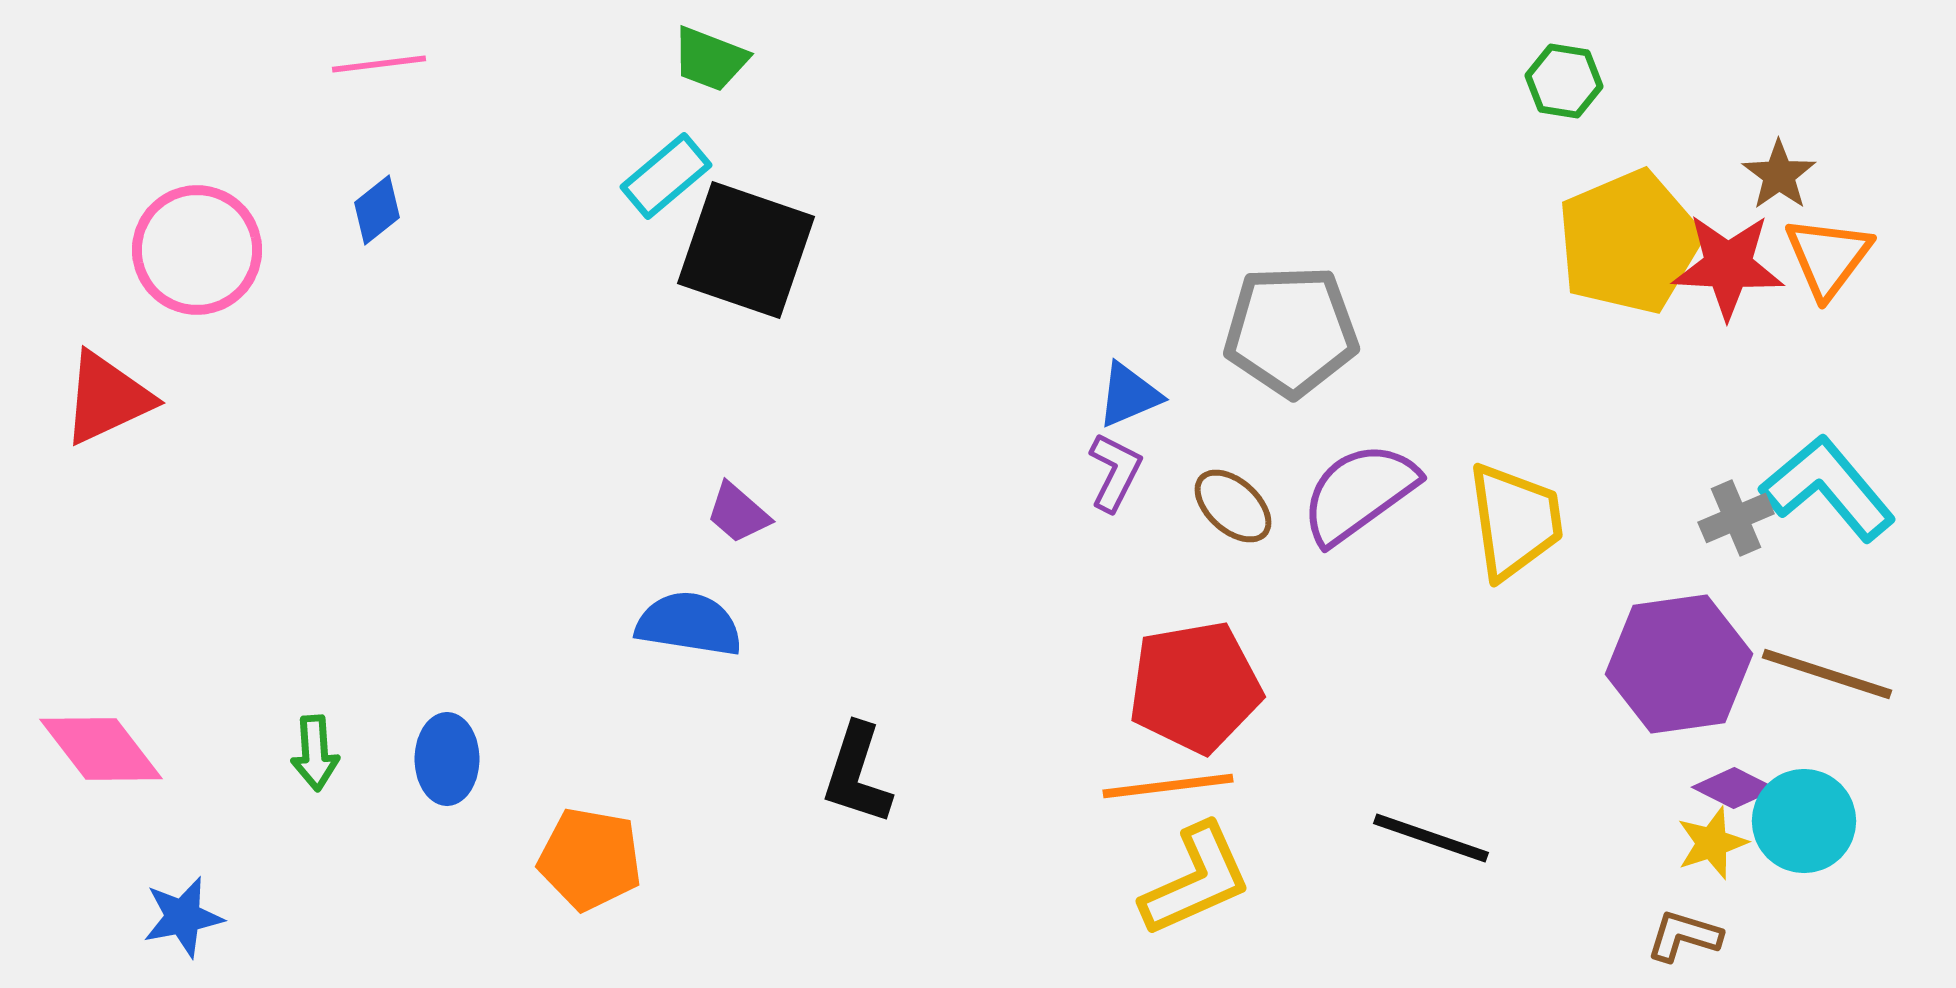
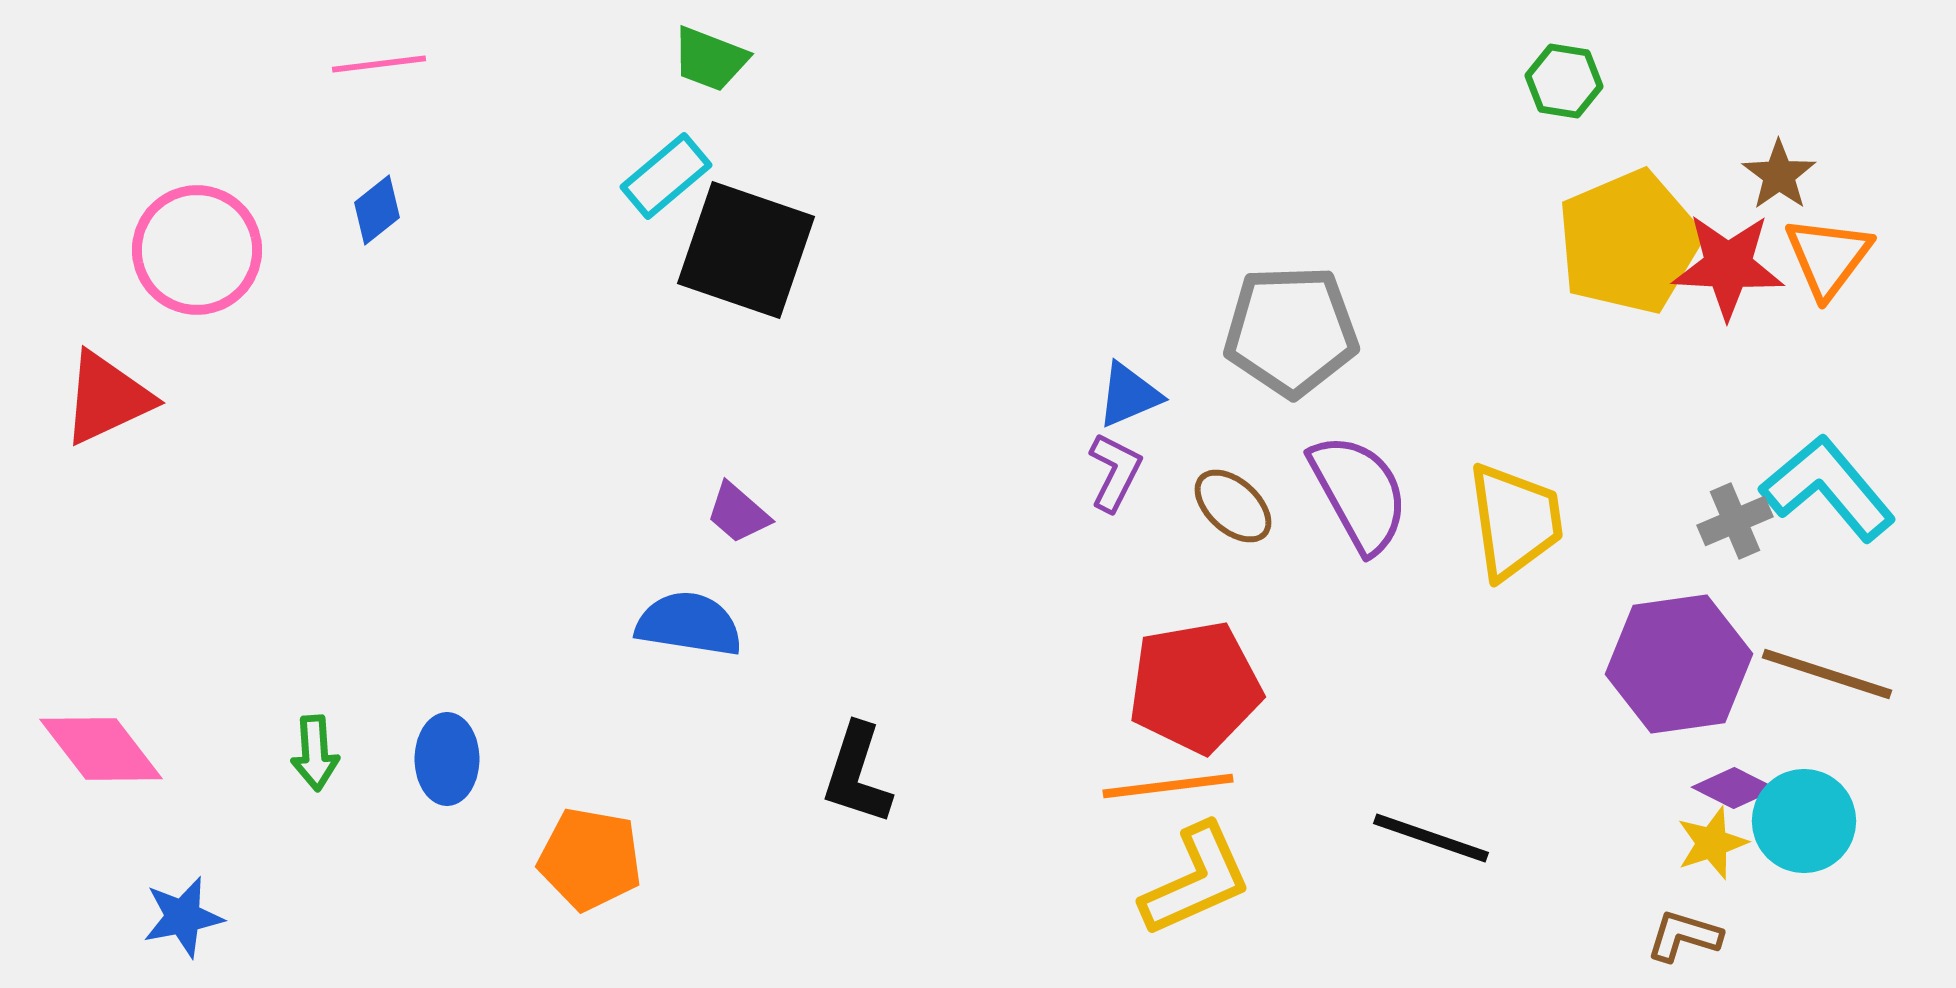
purple semicircle: rotated 97 degrees clockwise
gray cross: moved 1 px left, 3 px down
